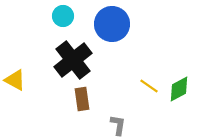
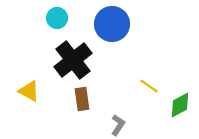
cyan circle: moved 6 px left, 2 px down
yellow triangle: moved 14 px right, 11 px down
green diamond: moved 1 px right, 16 px down
gray L-shape: rotated 25 degrees clockwise
